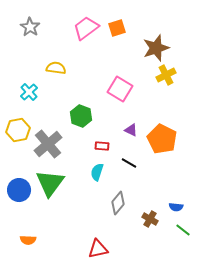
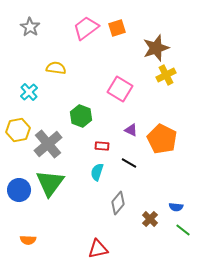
brown cross: rotated 14 degrees clockwise
